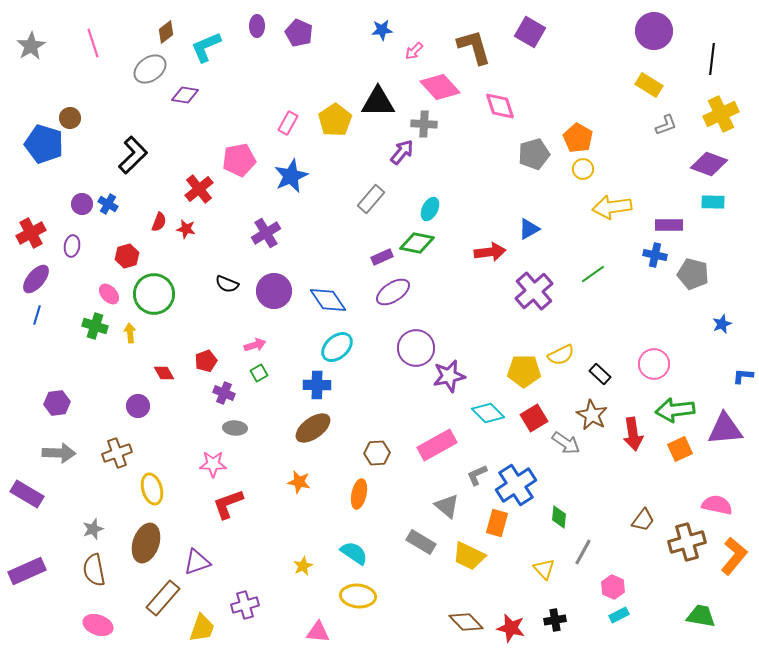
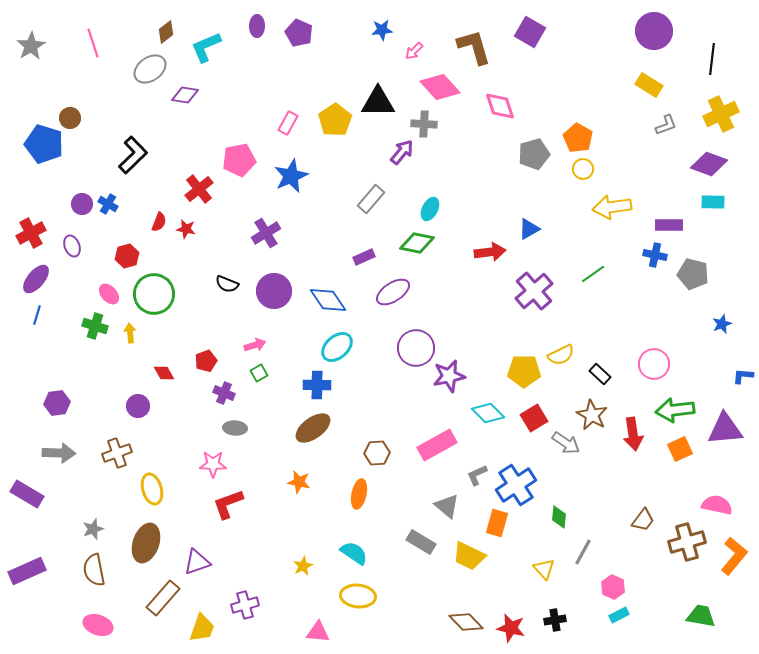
purple ellipse at (72, 246): rotated 30 degrees counterclockwise
purple rectangle at (382, 257): moved 18 px left
